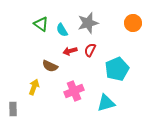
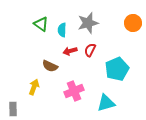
cyan semicircle: rotated 32 degrees clockwise
